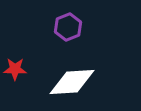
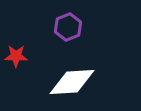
red star: moved 1 px right, 13 px up
